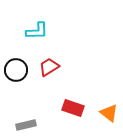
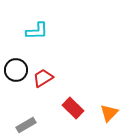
red trapezoid: moved 6 px left, 11 px down
red rectangle: rotated 25 degrees clockwise
orange triangle: rotated 36 degrees clockwise
gray rectangle: rotated 18 degrees counterclockwise
